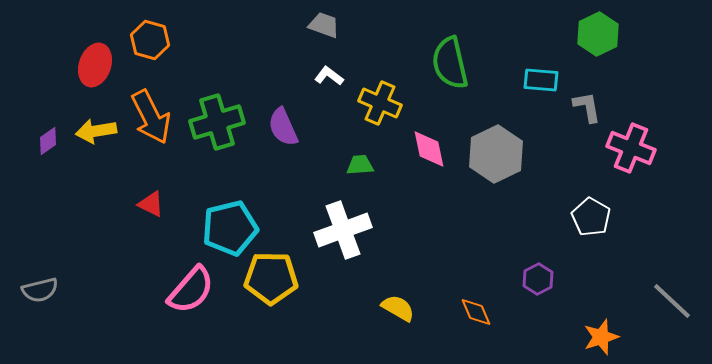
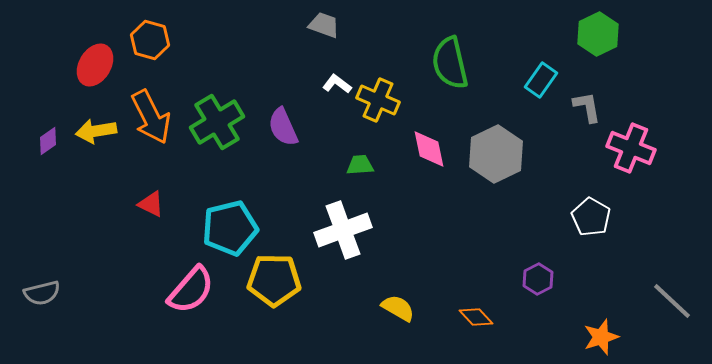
red ellipse: rotated 12 degrees clockwise
white L-shape: moved 8 px right, 8 px down
cyan rectangle: rotated 60 degrees counterclockwise
yellow cross: moved 2 px left, 3 px up
green cross: rotated 14 degrees counterclockwise
yellow pentagon: moved 3 px right, 2 px down
gray semicircle: moved 2 px right, 3 px down
orange diamond: moved 5 px down; rotated 20 degrees counterclockwise
